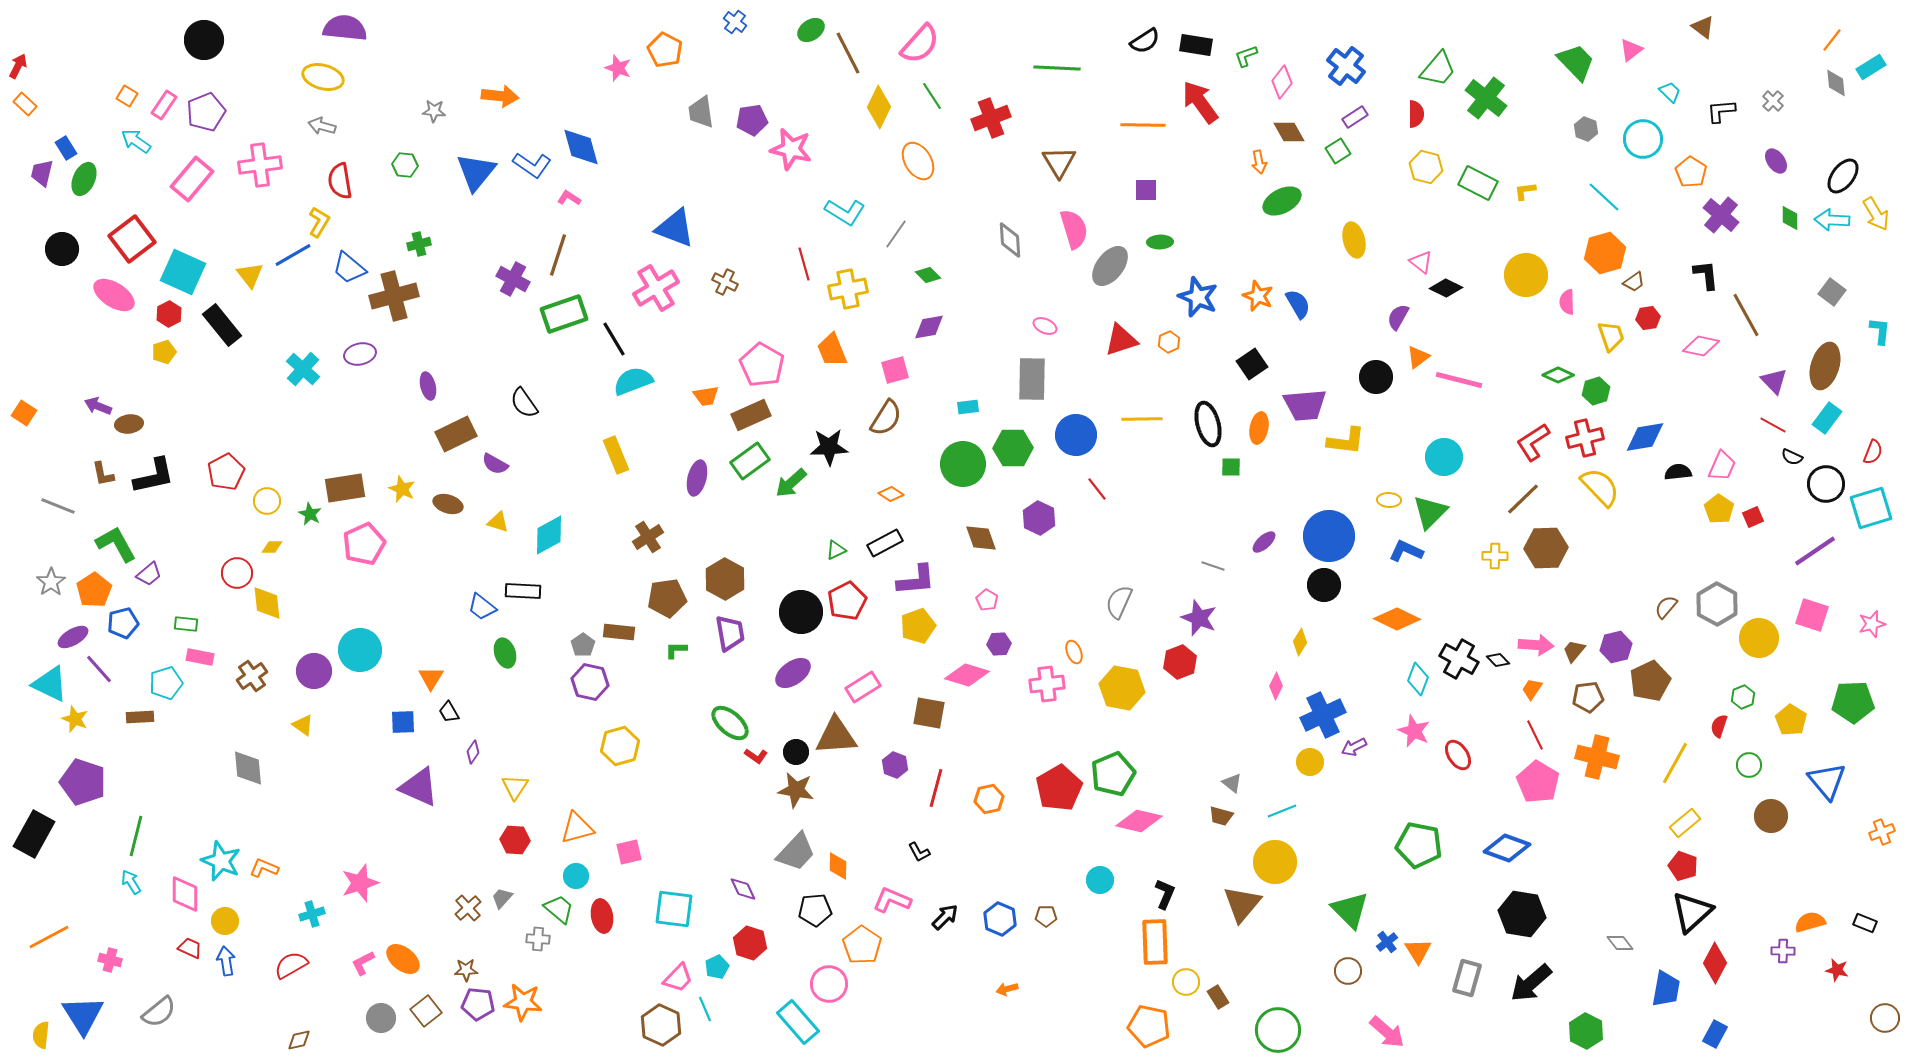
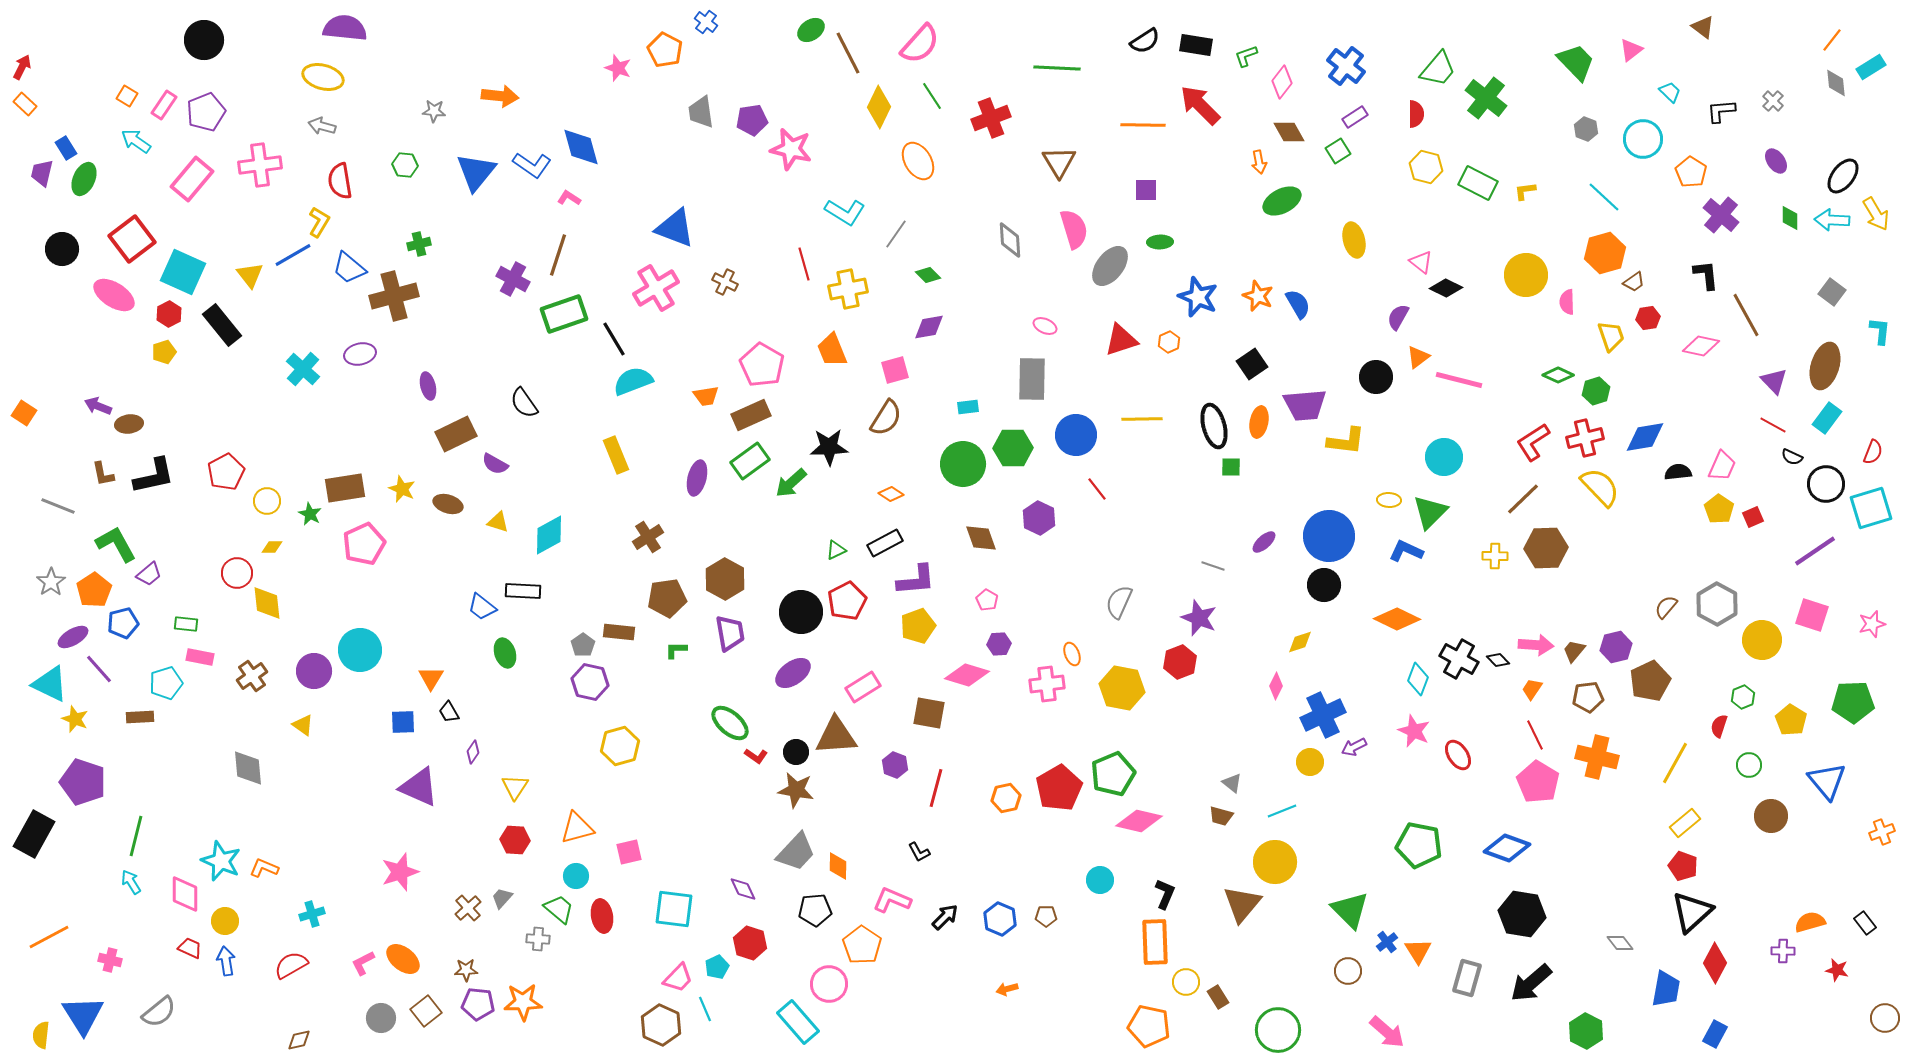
blue cross at (735, 22): moved 29 px left
red arrow at (18, 66): moved 4 px right, 1 px down
red arrow at (1200, 102): moved 3 px down; rotated 9 degrees counterclockwise
black ellipse at (1208, 424): moved 6 px right, 2 px down
orange ellipse at (1259, 428): moved 6 px up
yellow circle at (1759, 638): moved 3 px right, 2 px down
yellow diamond at (1300, 642): rotated 40 degrees clockwise
orange ellipse at (1074, 652): moved 2 px left, 2 px down
orange hexagon at (989, 799): moved 17 px right, 1 px up
pink star at (360, 883): moved 40 px right, 11 px up
black rectangle at (1865, 923): rotated 30 degrees clockwise
orange star at (523, 1002): rotated 9 degrees counterclockwise
